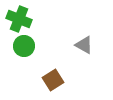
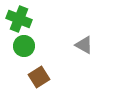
brown square: moved 14 px left, 3 px up
